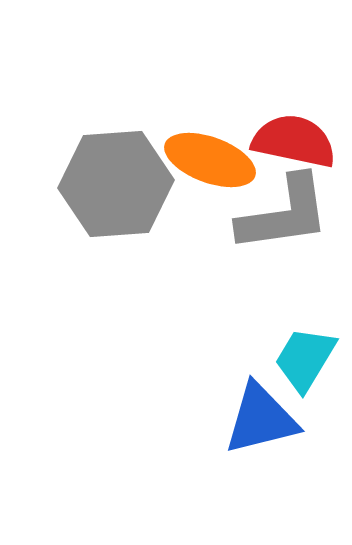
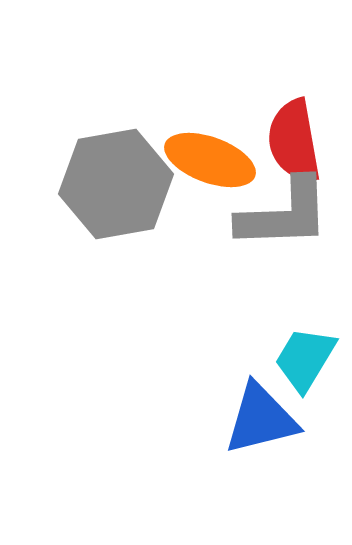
red semicircle: rotated 112 degrees counterclockwise
gray hexagon: rotated 6 degrees counterclockwise
gray L-shape: rotated 6 degrees clockwise
